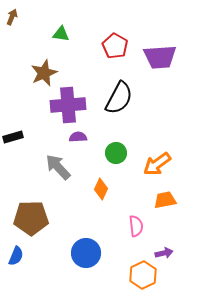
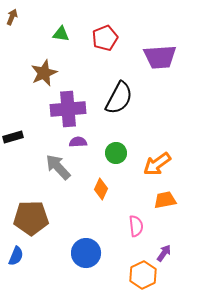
red pentagon: moved 10 px left, 8 px up; rotated 20 degrees clockwise
purple cross: moved 4 px down
purple semicircle: moved 5 px down
purple arrow: rotated 42 degrees counterclockwise
